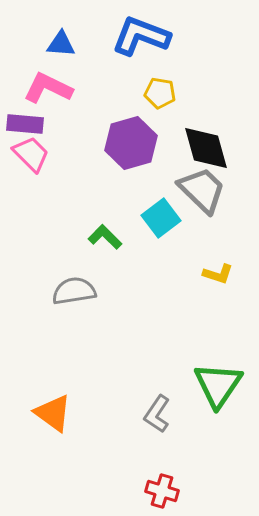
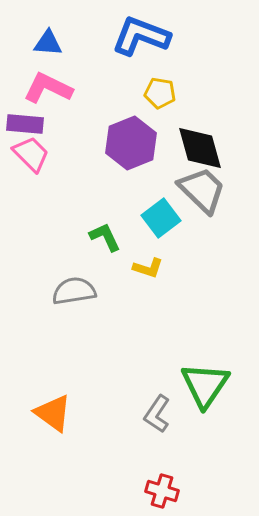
blue triangle: moved 13 px left, 1 px up
purple hexagon: rotated 6 degrees counterclockwise
black diamond: moved 6 px left
green L-shape: rotated 20 degrees clockwise
yellow L-shape: moved 70 px left, 6 px up
green triangle: moved 13 px left
